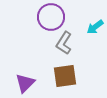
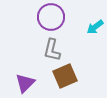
gray L-shape: moved 12 px left, 7 px down; rotated 20 degrees counterclockwise
brown square: rotated 15 degrees counterclockwise
